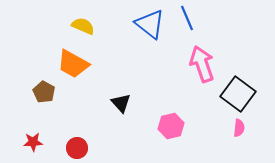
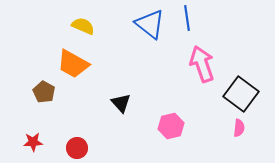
blue line: rotated 15 degrees clockwise
black square: moved 3 px right
